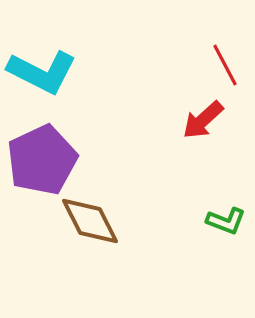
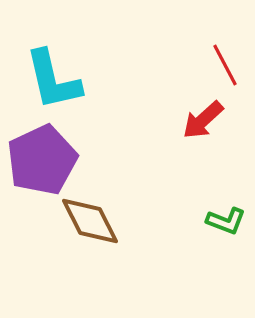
cyan L-shape: moved 11 px right, 8 px down; rotated 50 degrees clockwise
